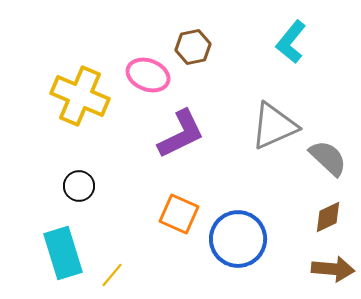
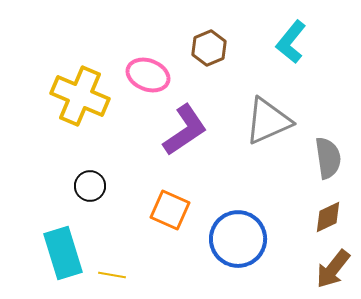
brown hexagon: moved 16 px right, 1 px down; rotated 12 degrees counterclockwise
gray triangle: moved 6 px left, 5 px up
purple L-shape: moved 4 px right, 4 px up; rotated 8 degrees counterclockwise
gray semicircle: rotated 39 degrees clockwise
black circle: moved 11 px right
orange square: moved 9 px left, 4 px up
brown arrow: rotated 123 degrees clockwise
yellow line: rotated 60 degrees clockwise
